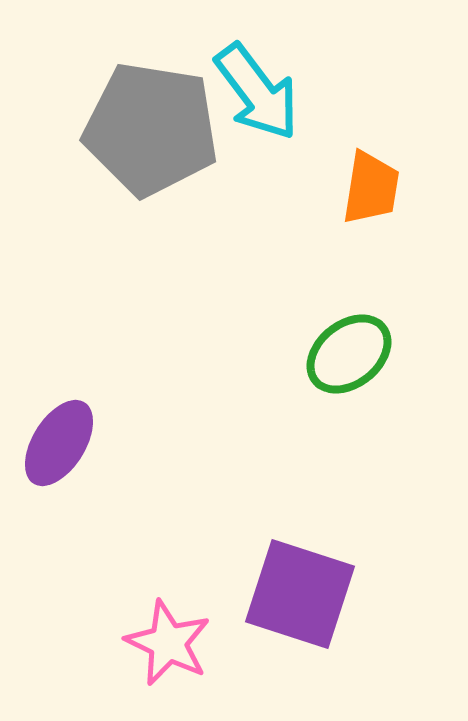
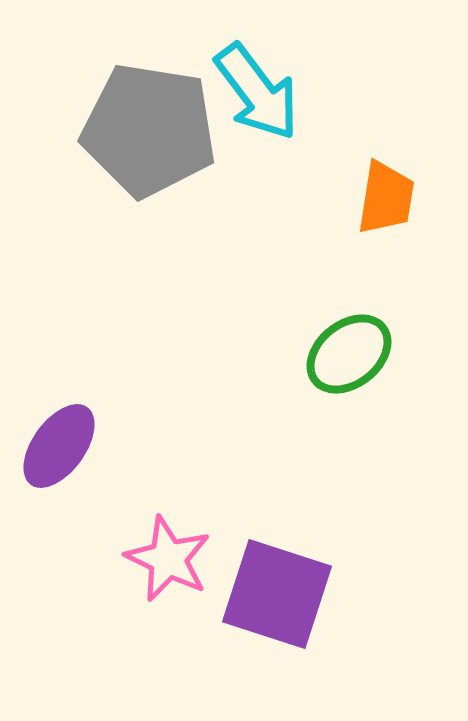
gray pentagon: moved 2 px left, 1 px down
orange trapezoid: moved 15 px right, 10 px down
purple ellipse: moved 3 px down; rotated 4 degrees clockwise
purple square: moved 23 px left
pink star: moved 84 px up
